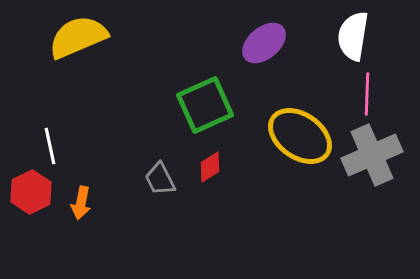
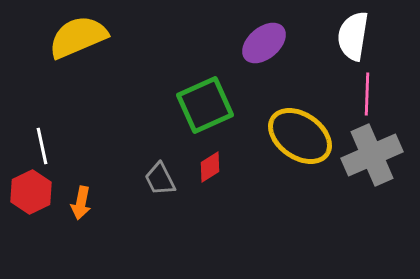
white line: moved 8 px left
